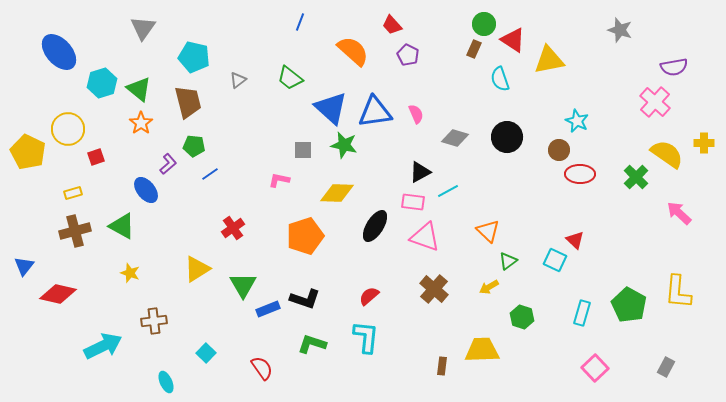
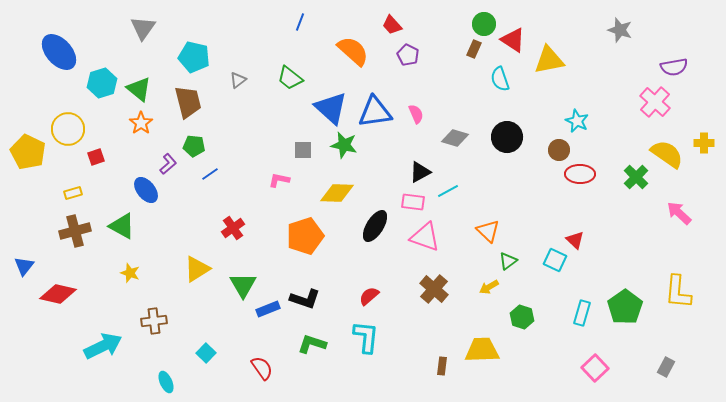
green pentagon at (629, 305): moved 4 px left, 2 px down; rotated 8 degrees clockwise
